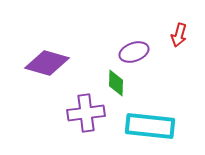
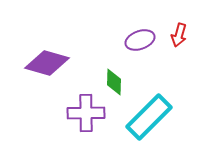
purple ellipse: moved 6 px right, 12 px up
green diamond: moved 2 px left, 1 px up
purple cross: rotated 6 degrees clockwise
cyan rectangle: moved 1 px left, 9 px up; rotated 51 degrees counterclockwise
